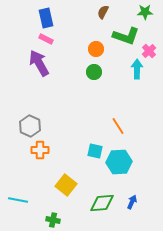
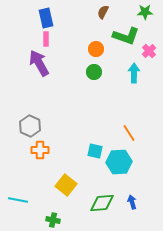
pink rectangle: rotated 64 degrees clockwise
cyan arrow: moved 3 px left, 4 px down
orange line: moved 11 px right, 7 px down
blue arrow: rotated 40 degrees counterclockwise
